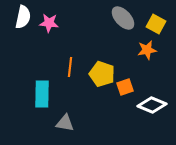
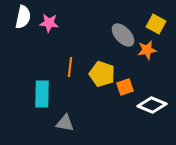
gray ellipse: moved 17 px down
